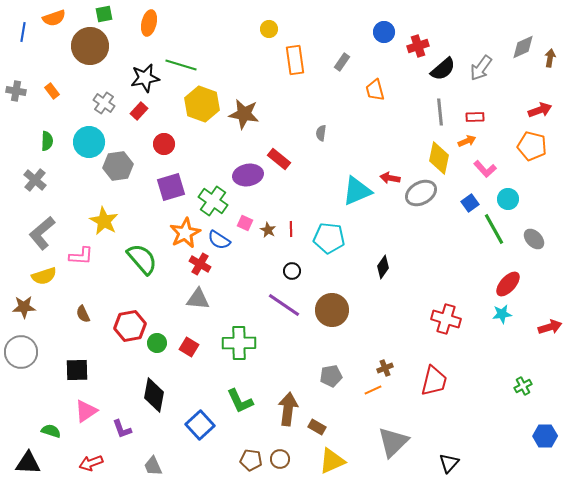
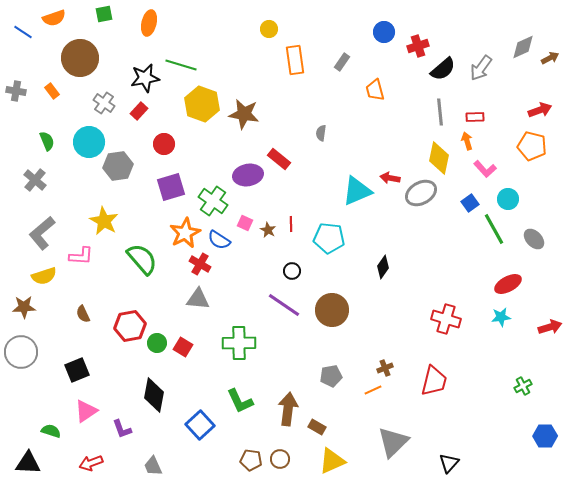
blue line at (23, 32): rotated 66 degrees counterclockwise
brown circle at (90, 46): moved 10 px left, 12 px down
brown arrow at (550, 58): rotated 54 degrees clockwise
green semicircle at (47, 141): rotated 24 degrees counterclockwise
orange arrow at (467, 141): rotated 84 degrees counterclockwise
red line at (291, 229): moved 5 px up
red ellipse at (508, 284): rotated 20 degrees clockwise
cyan star at (502, 314): moved 1 px left, 3 px down
red square at (189, 347): moved 6 px left
black square at (77, 370): rotated 20 degrees counterclockwise
